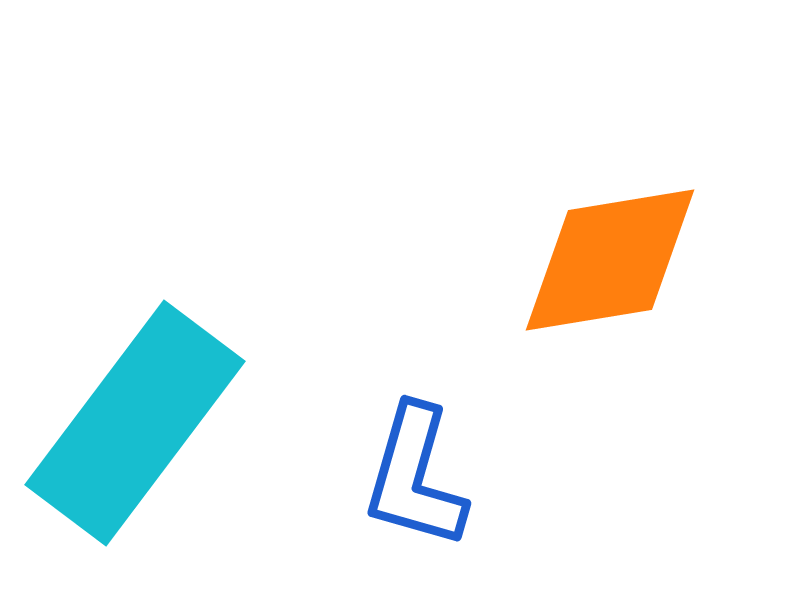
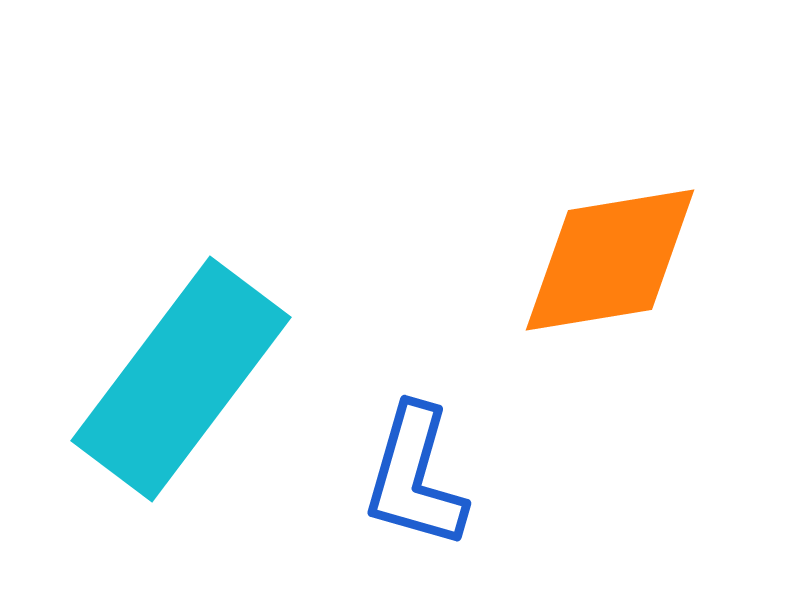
cyan rectangle: moved 46 px right, 44 px up
